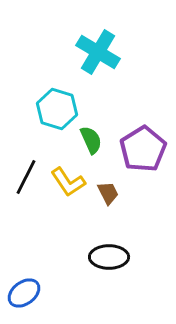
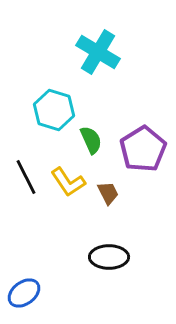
cyan hexagon: moved 3 px left, 1 px down
black line: rotated 54 degrees counterclockwise
